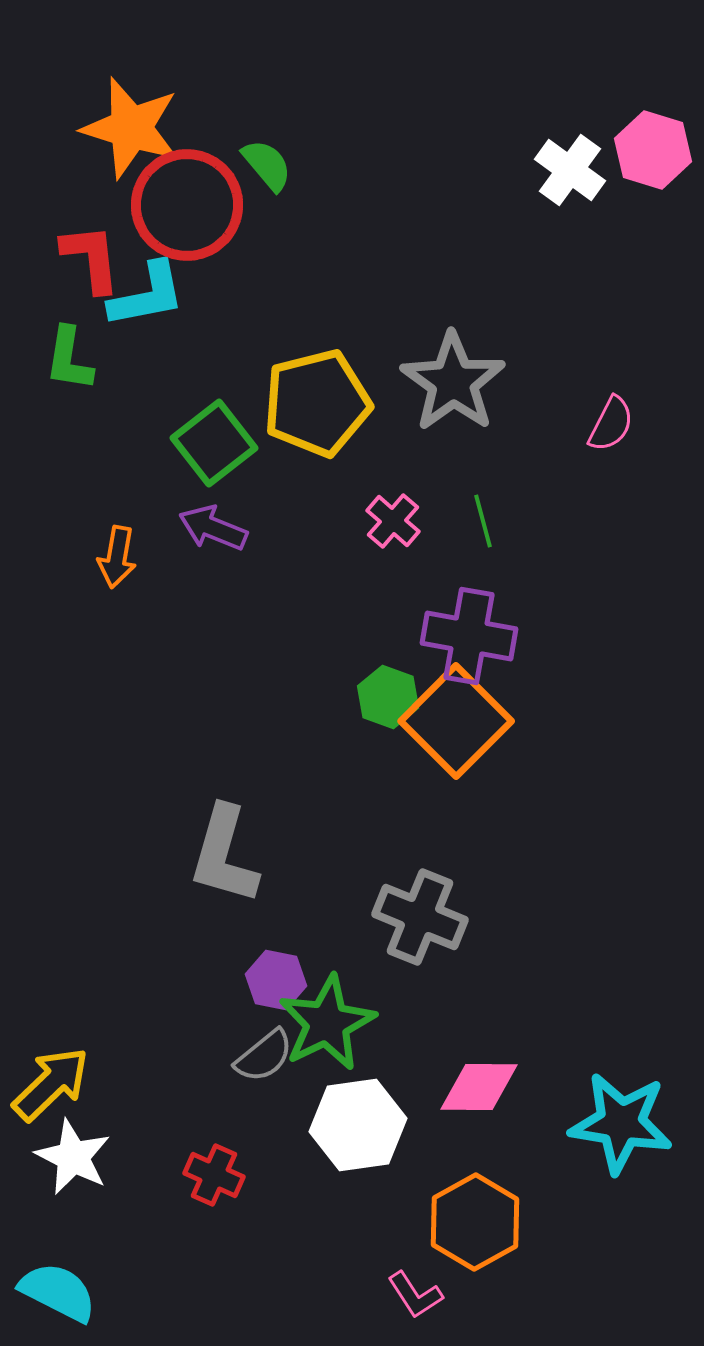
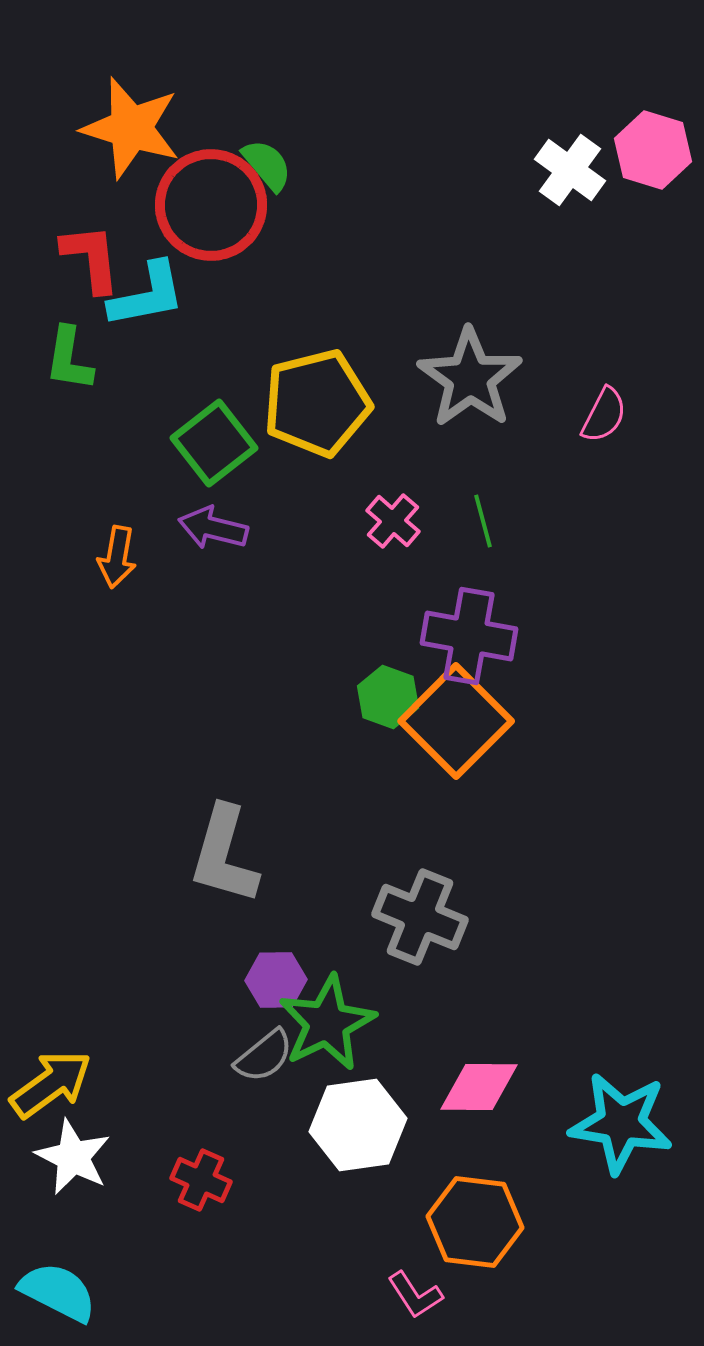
red circle: moved 24 px right
gray star: moved 17 px right, 4 px up
pink semicircle: moved 7 px left, 9 px up
purple arrow: rotated 8 degrees counterclockwise
purple hexagon: rotated 12 degrees counterclockwise
yellow arrow: rotated 8 degrees clockwise
red cross: moved 13 px left, 5 px down
orange hexagon: rotated 24 degrees counterclockwise
